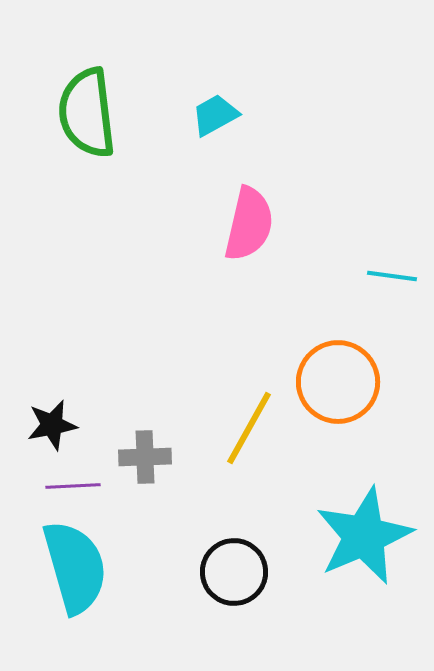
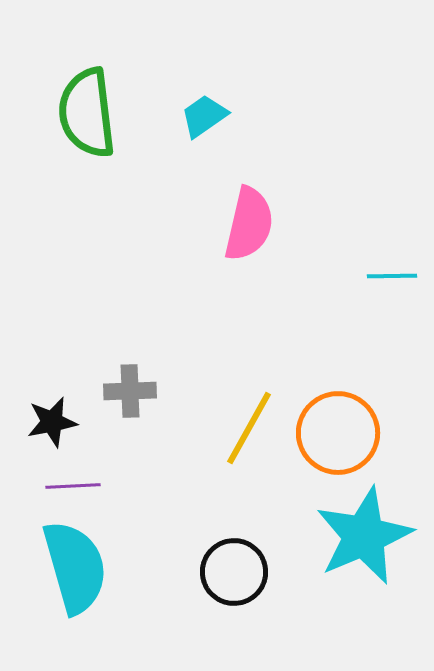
cyan trapezoid: moved 11 px left, 1 px down; rotated 6 degrees counterclockwise
cyan line: rotated 9 degrees counterclockwise
orange circle: moved 51 px down
black star: moved 3 px up
gray cross: moved 15 px left, 66 px up
